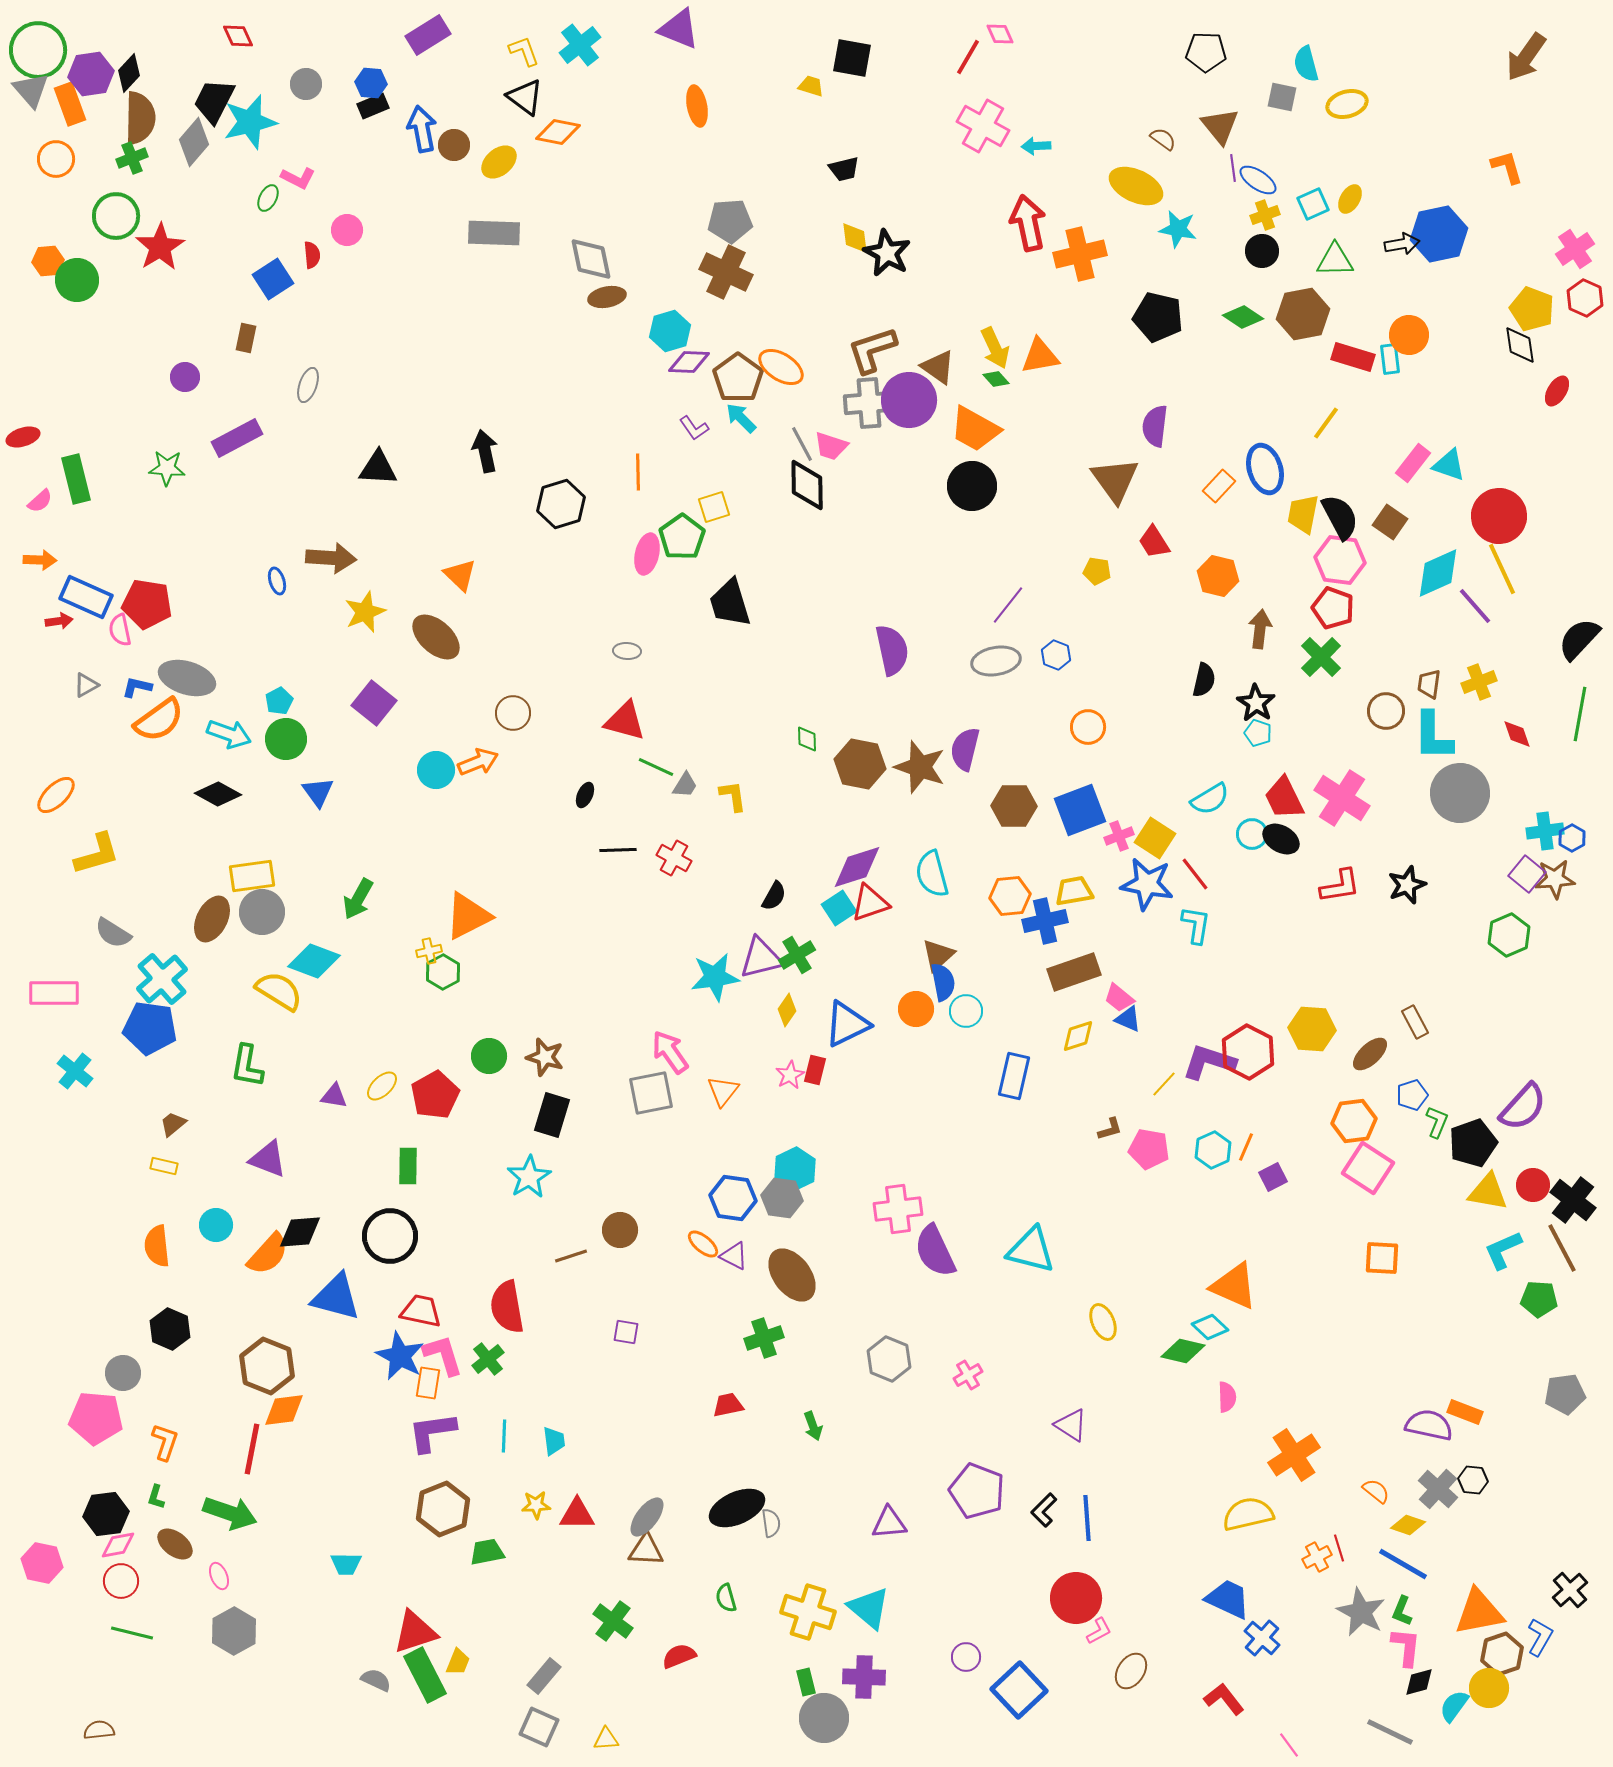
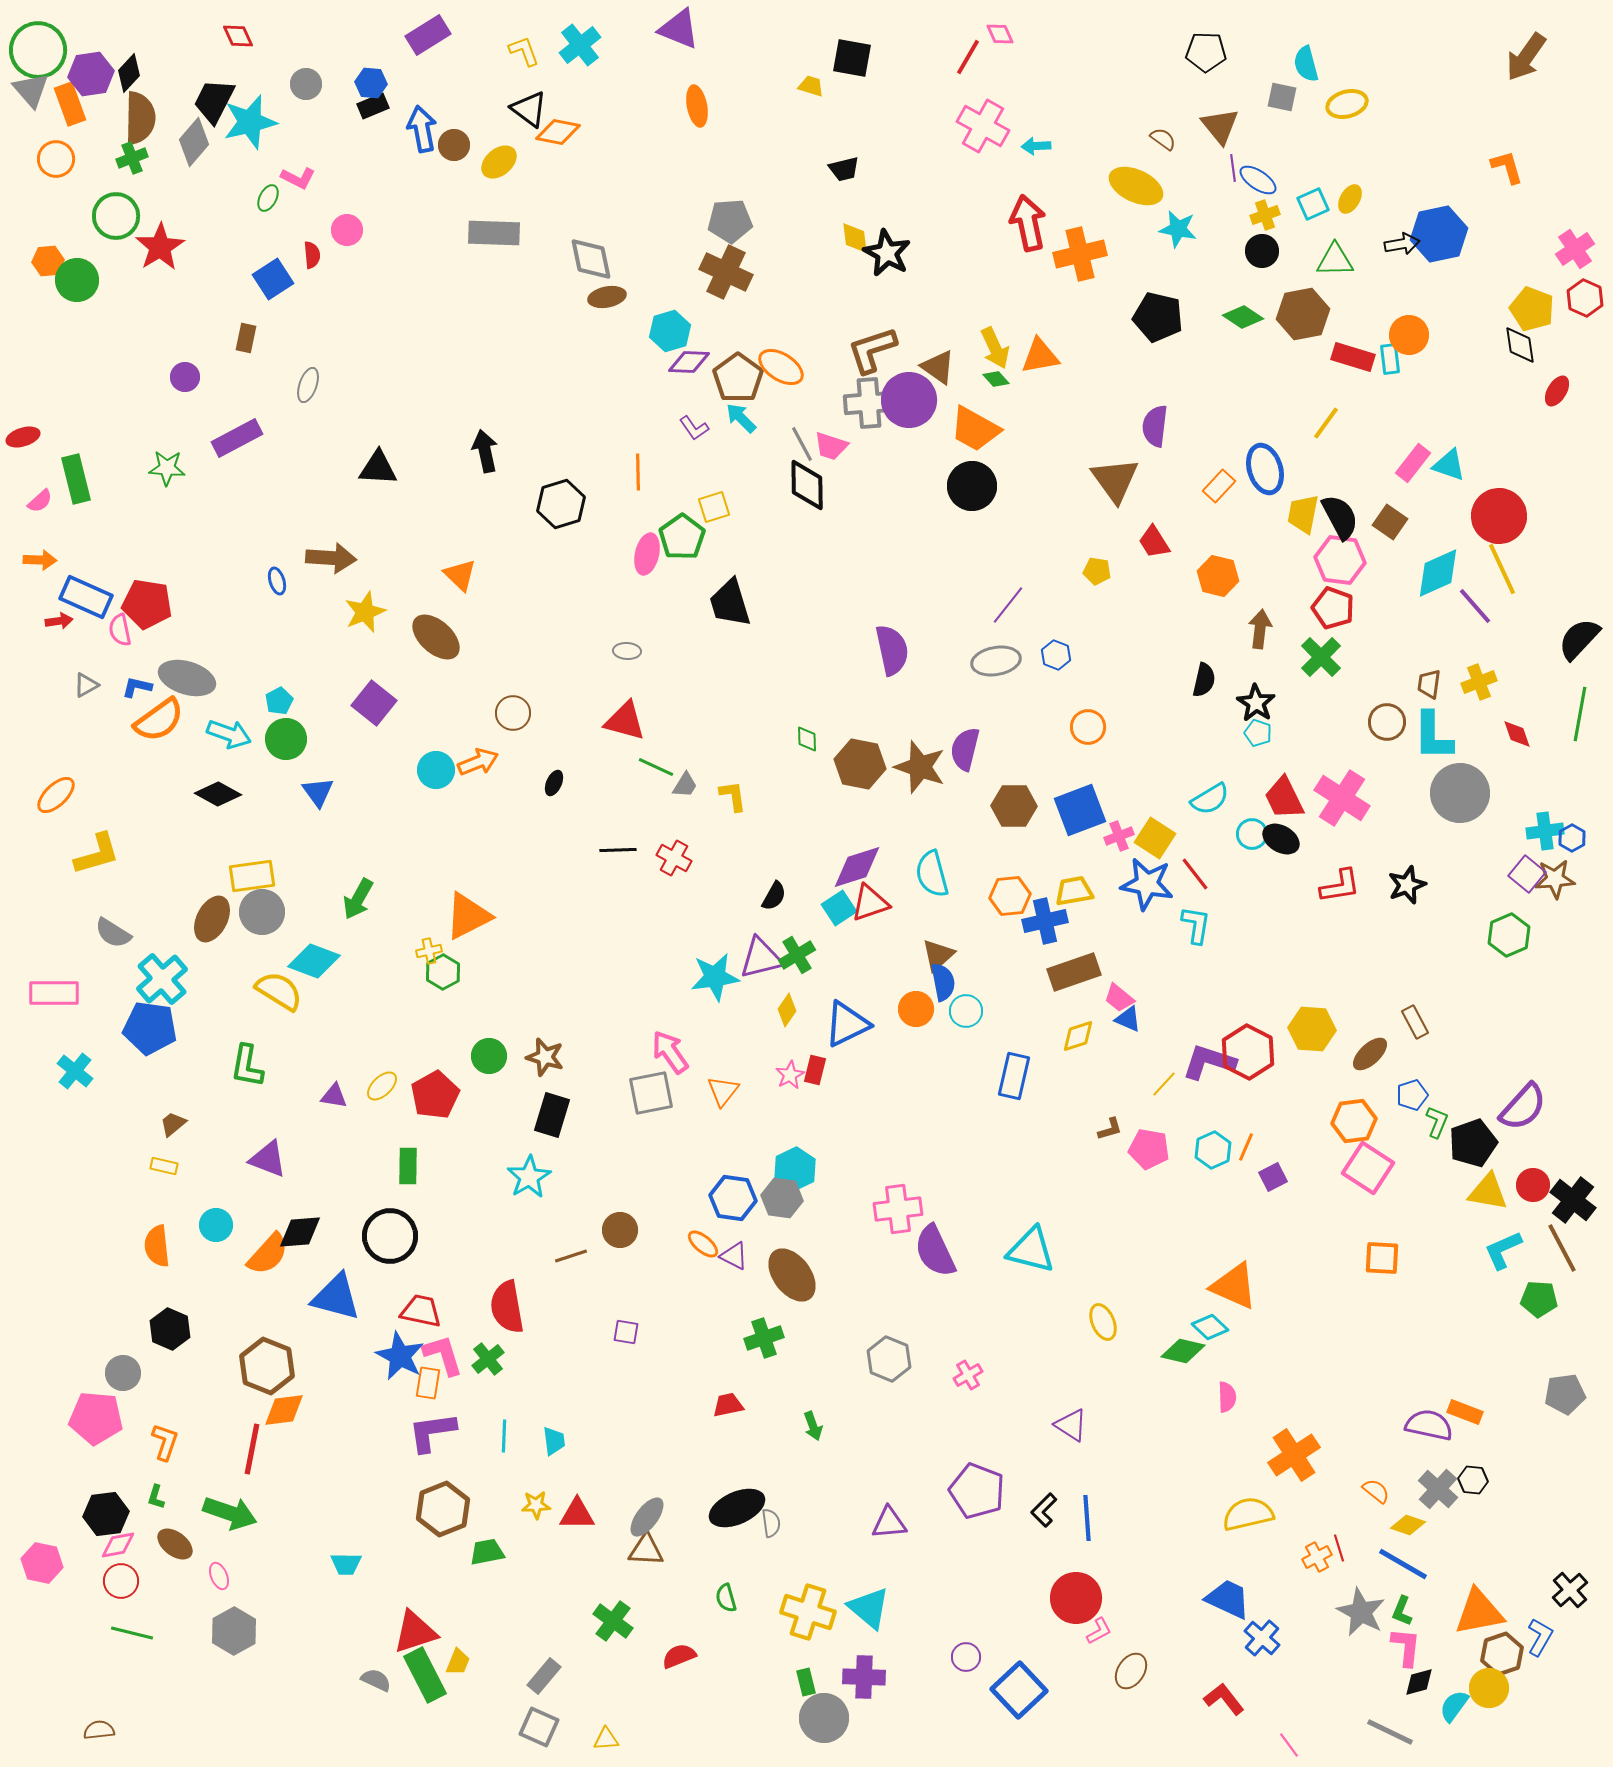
black triangle at (525, 97): moved 4 px right, 12 px down
brown circle at (1386, 711): moved 1 px right, 11 px down
black ellipse at (585, 795): moved 31 px left, 12 px up
